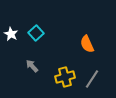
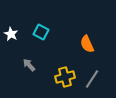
cyan square: moved 5 px right, 1 px up; rotated 21 degrees counterclockwise
gray arrow: moved 3 px left, 1 px up
